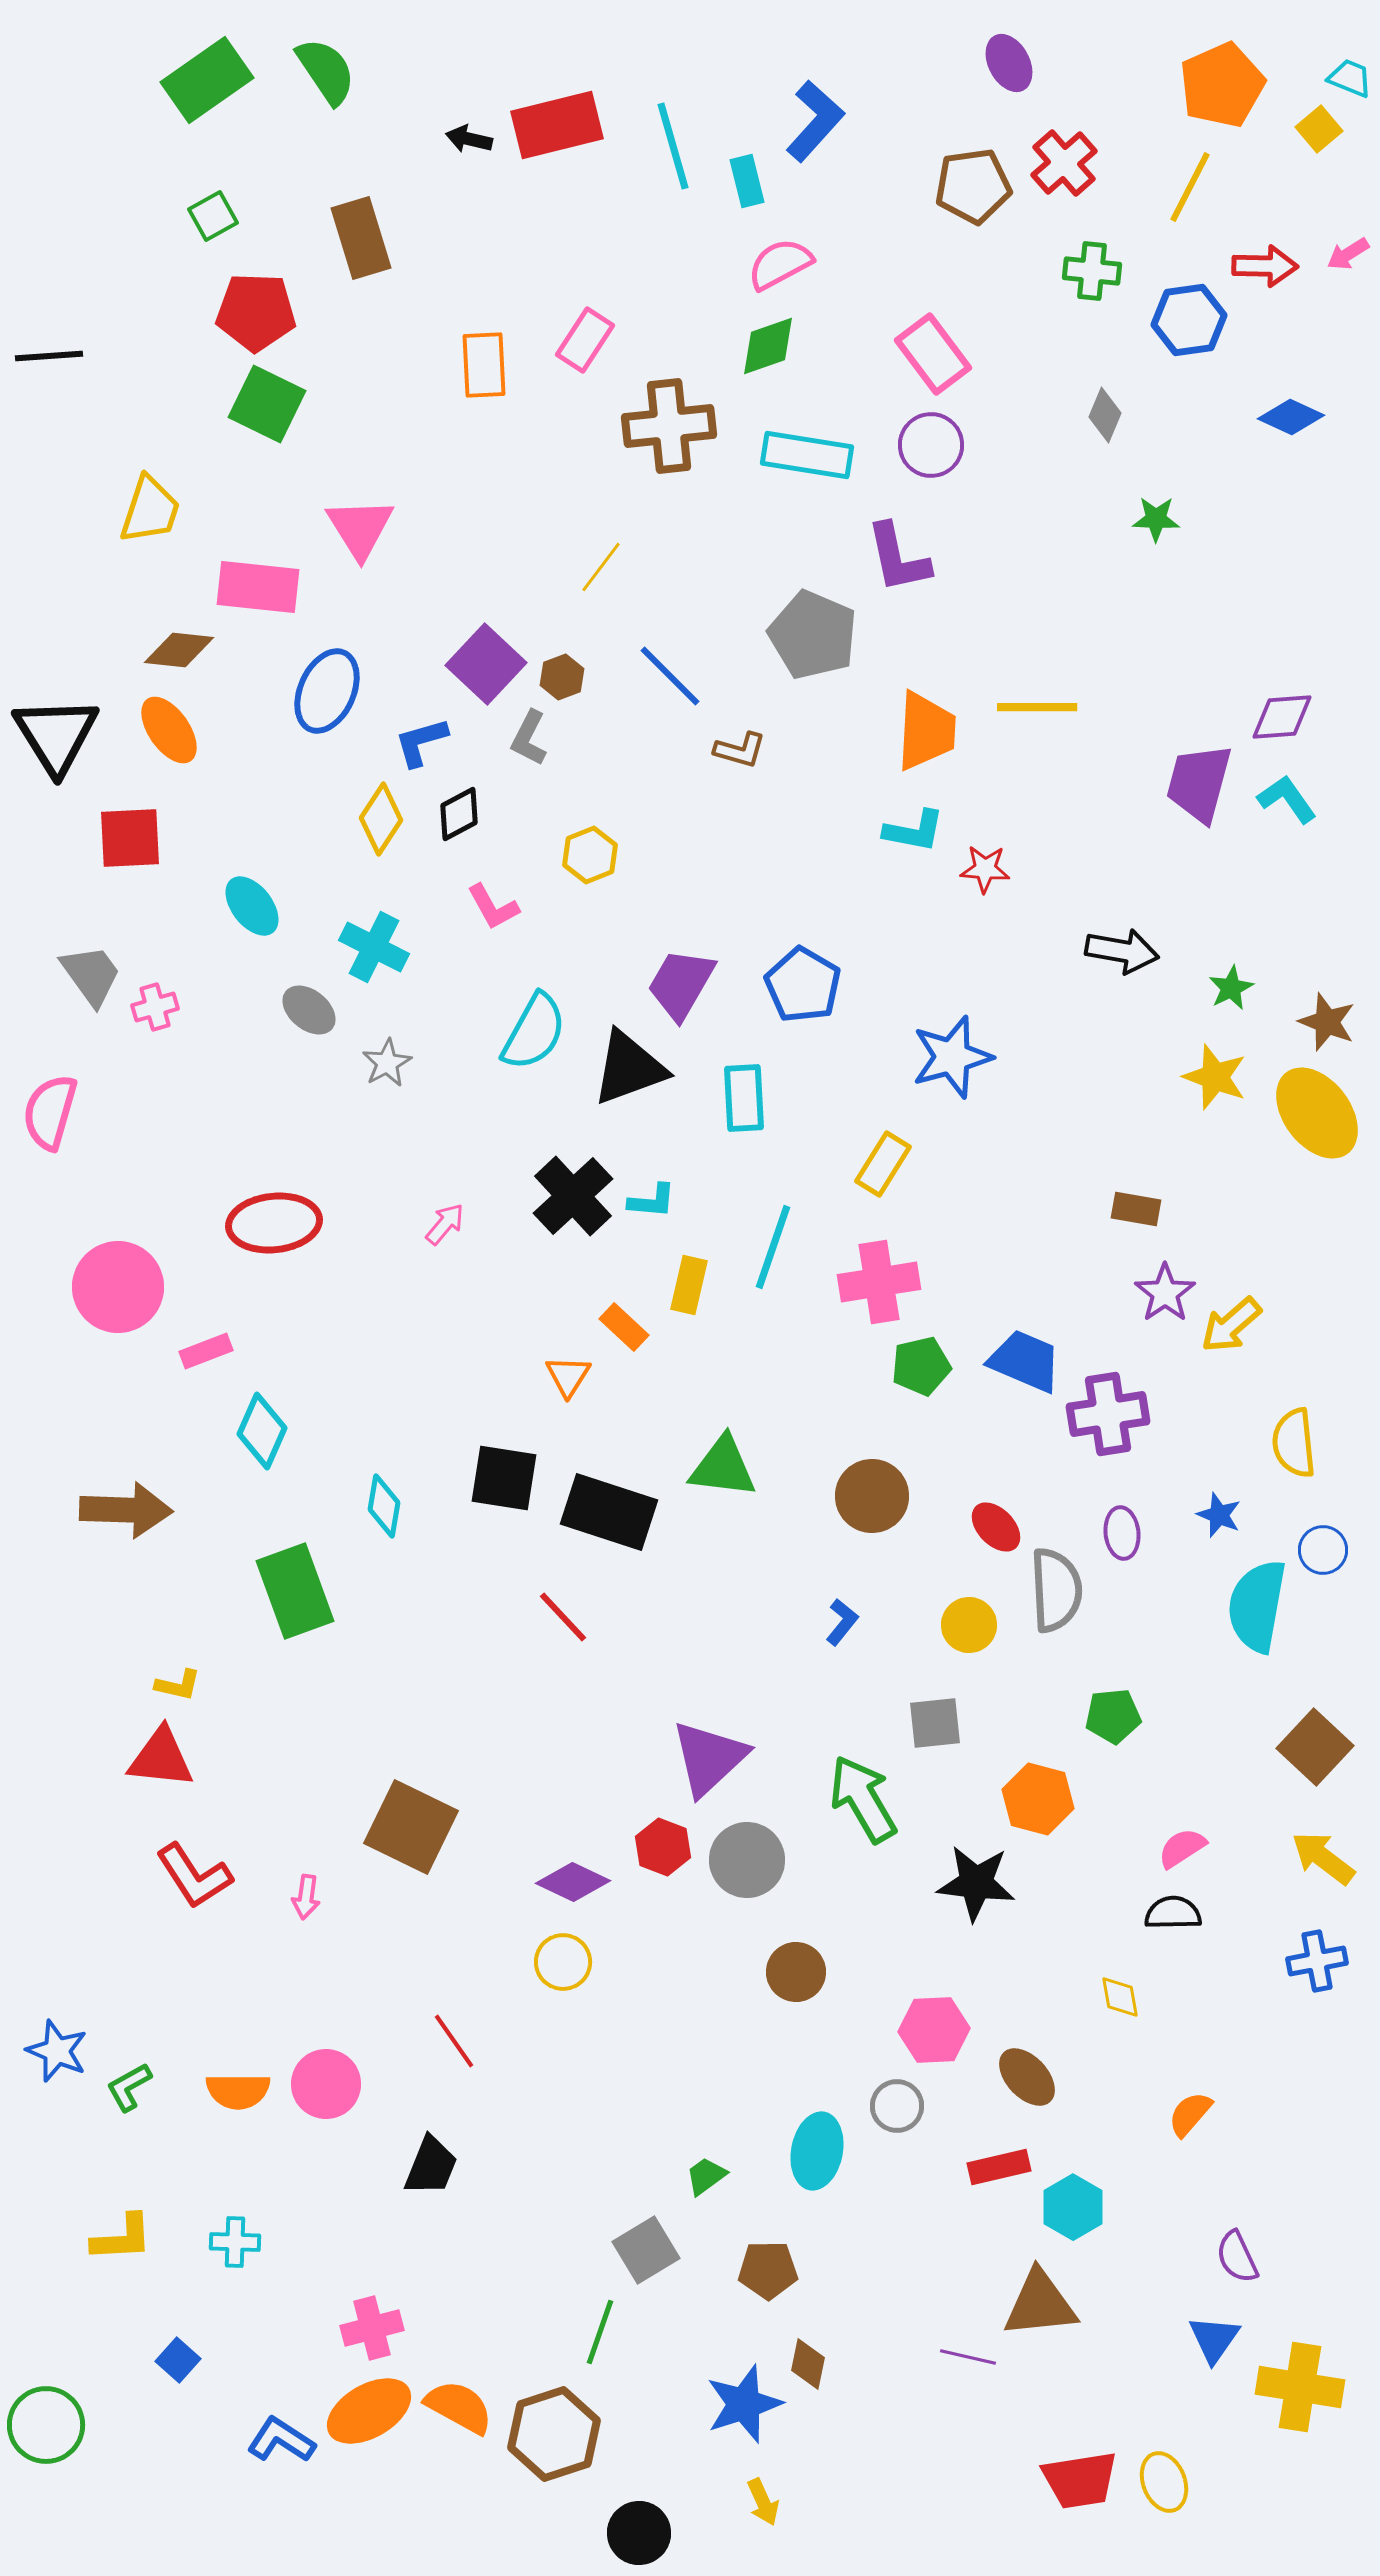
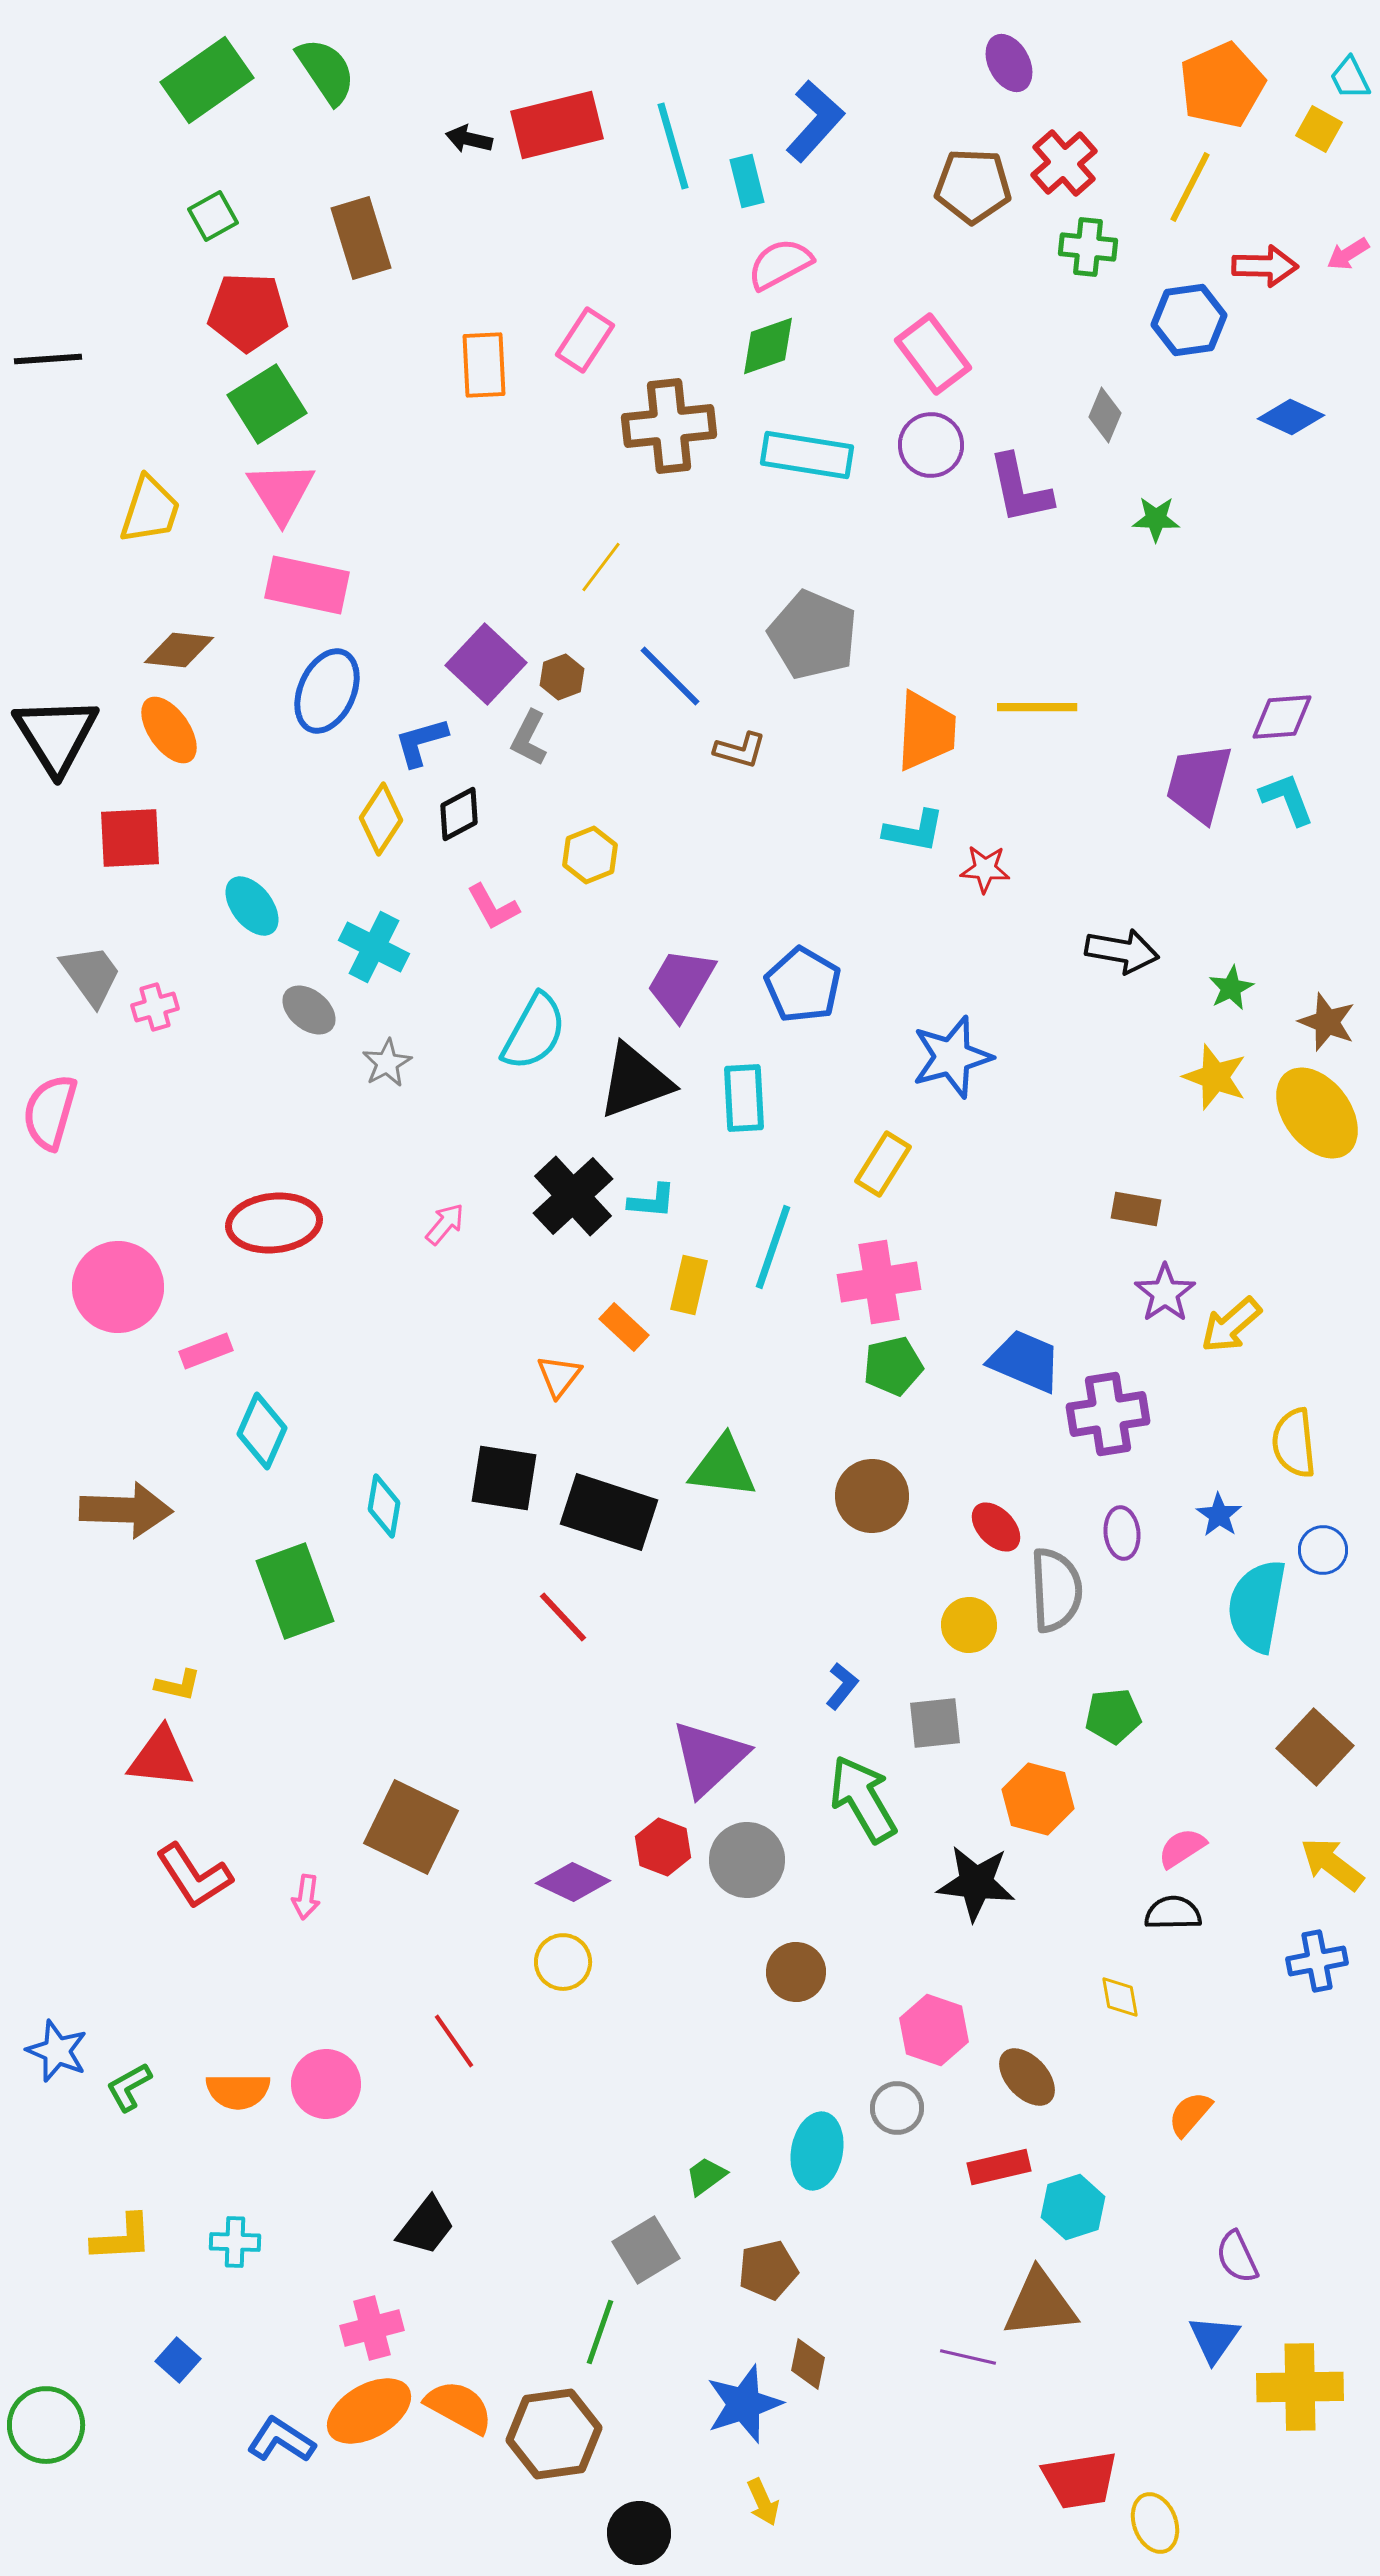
cyan trapezoid at (1350, 78): rotated 138 degrees counterclockwise
yellow square at (1319, 129): rotated 21 degrees counterclockwise
brown pentagon at (973, 186): rotated 10 degrees clockwise
green cross at (1092, 271): moved 4 px left, 24 px up
red pentagon at (256, 312): moved 8 px left
black line at (49, 356): moved 1 px left, 3 px down
green square at (267, 404): rotated 32 degrees clockwise
pink triangle at (360, 528): moved 79 px left, 36 px up
purple L-shape at (898, 558): moved 122 px right, 69 px up
pink rectangle at (258, 587): moved 49 px right, 2 px up; rotated 6 degrees clockwise
cyan L-shape at (1287, 799): rotated 14 degrees clockwise
black triangle at (629, 1068): moved 6 px right, 13 px down
green pentagon at (921, 1366): moved 28 px left
orange triangle at (568, 1376): moved 9 px left; rotated 6 degrees clockwise
blue star at (1219, 1515): rotated 12 degrees clockwise
blue L-shape at (842, 1622): moved 64 px down
yellow arrow at (1323, 1858): moved 9 px right, 6 px down
pink hexagon at (934, 2030): rotated 22 degrees clockwise
gray circle at (897, 2106): moved 2 px down
black trapezoid at (431, 2166): moved 5 px left, 60 px down; rotated 16 degrees clockwise
cyan hexagon at (1073, 2207): rotated 12 degrees clockwise
brown pentagon at (768, 2270): rotated 12 degrees counterclockwise
yellow cross at (1300, 2387): rotated 10 degrees counterclockwise
brown hexagon at (554, 2434): rotated 10 degrees clockwise
yellow ellipse at (1164, 2482): moved 9 px left, 41 px down
